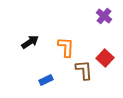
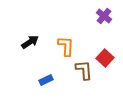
orange L-shape: moved 1 px up
